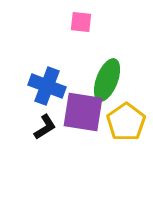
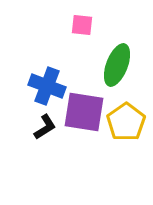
pink square: moved 1 px right, 3 px down
green ellipse: moved 10 px right, 15 px up
purple square: moved 1 px right
